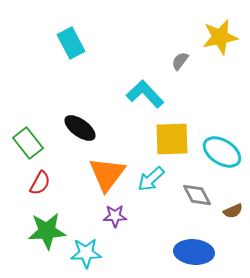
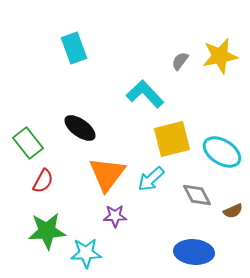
yellow star: moved 19 px down
cyan rectangle: moved 3 px right, 5 px down; rotated 8 degrees clockwise
yellow square: rotated 12 degrees counterclockwise
red semicircle: moved 3 px right, 2 px up
